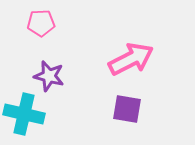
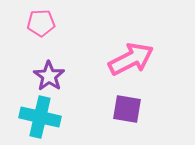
purple star: rotated 20 degrees clockwise
cyan cross: moved 16 px right, 3 px down
